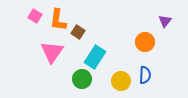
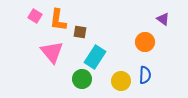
purple triangle: moved 2 px left, 2 px up; rotated 32 degrees counterclockwise
brown square: moved 2 px right; rotated 24 degrees counterclockwise
pink triangle: rotated 15 degrees counterclockwise
